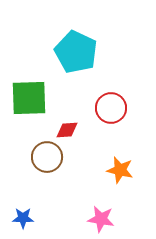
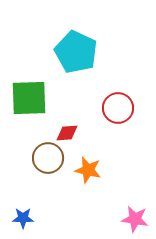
red circle: moved 7 px right
red diamond: moved 3 px down
brown circle: moved 1 px right, 1 px down
orange star: moved 32 px left
pink star: moved 34 px right
